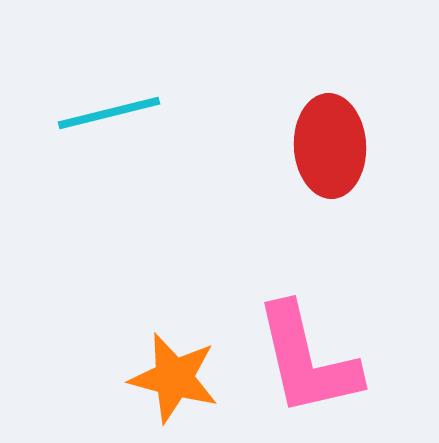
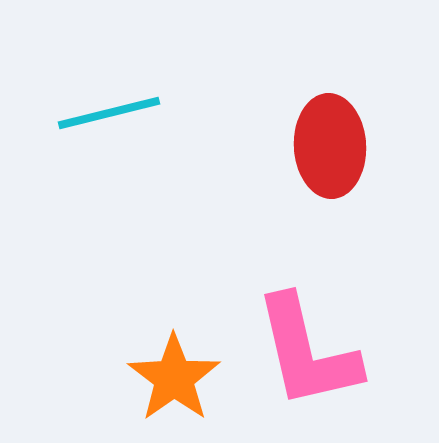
pink L-shape: moved 8 px up
orange star: rotated 22 degrees clockwise
